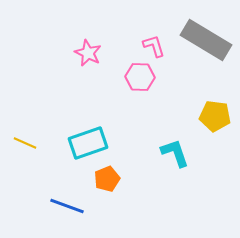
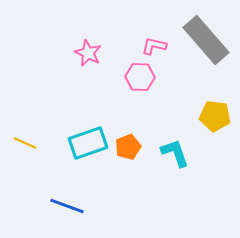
gray rectangle: rotated 18 degrees clockwise
pink L-shape: rotated 60 degrees counterclockwise
orange pentagon: moved 21 px right, 32 px up
